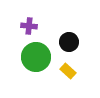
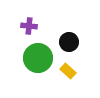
green circle: moved 2 px right, 1 px down
